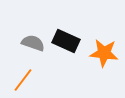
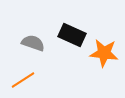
black rectangle: moved 6 px right, 6 px up
orange line: rotated 20 degrees clockwise
